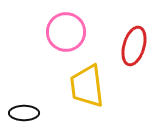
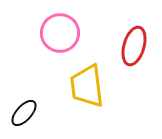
pink circle: moved 6 px left, 1 px down
black ellipse: rotated 48 degrees counterclockwise
